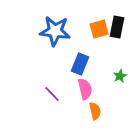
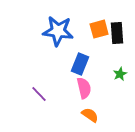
black rectangle: moved 6 px down; rotated 15 degrees counterclockwise
blue star: moved 3 px right
green star: moved 2 px up
pink semicircle: moved 1 px left, 1 px up
purple line: moved 13 px left
orange semicircle: moved 5 px left, 4 px down; rotated 42 degrees counterclockwise
